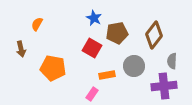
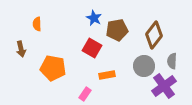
orange semicircle: rotated 32 degrees counterclockwise
brown pentagon: moved 3 px up
gray circle: moved 10 px right
purple cross: rotated 30 degrees counterclockwise
pink rectangle: moved 7 px left
